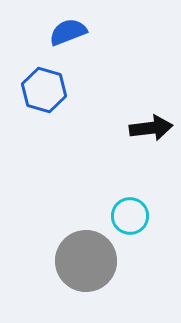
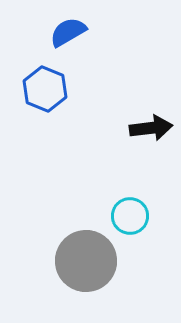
blue semicircle: rotated 9 degrees counterclockwise
blue hexagon: moved 1 px right, 1 px up; rotated 6 degrees clockwise
